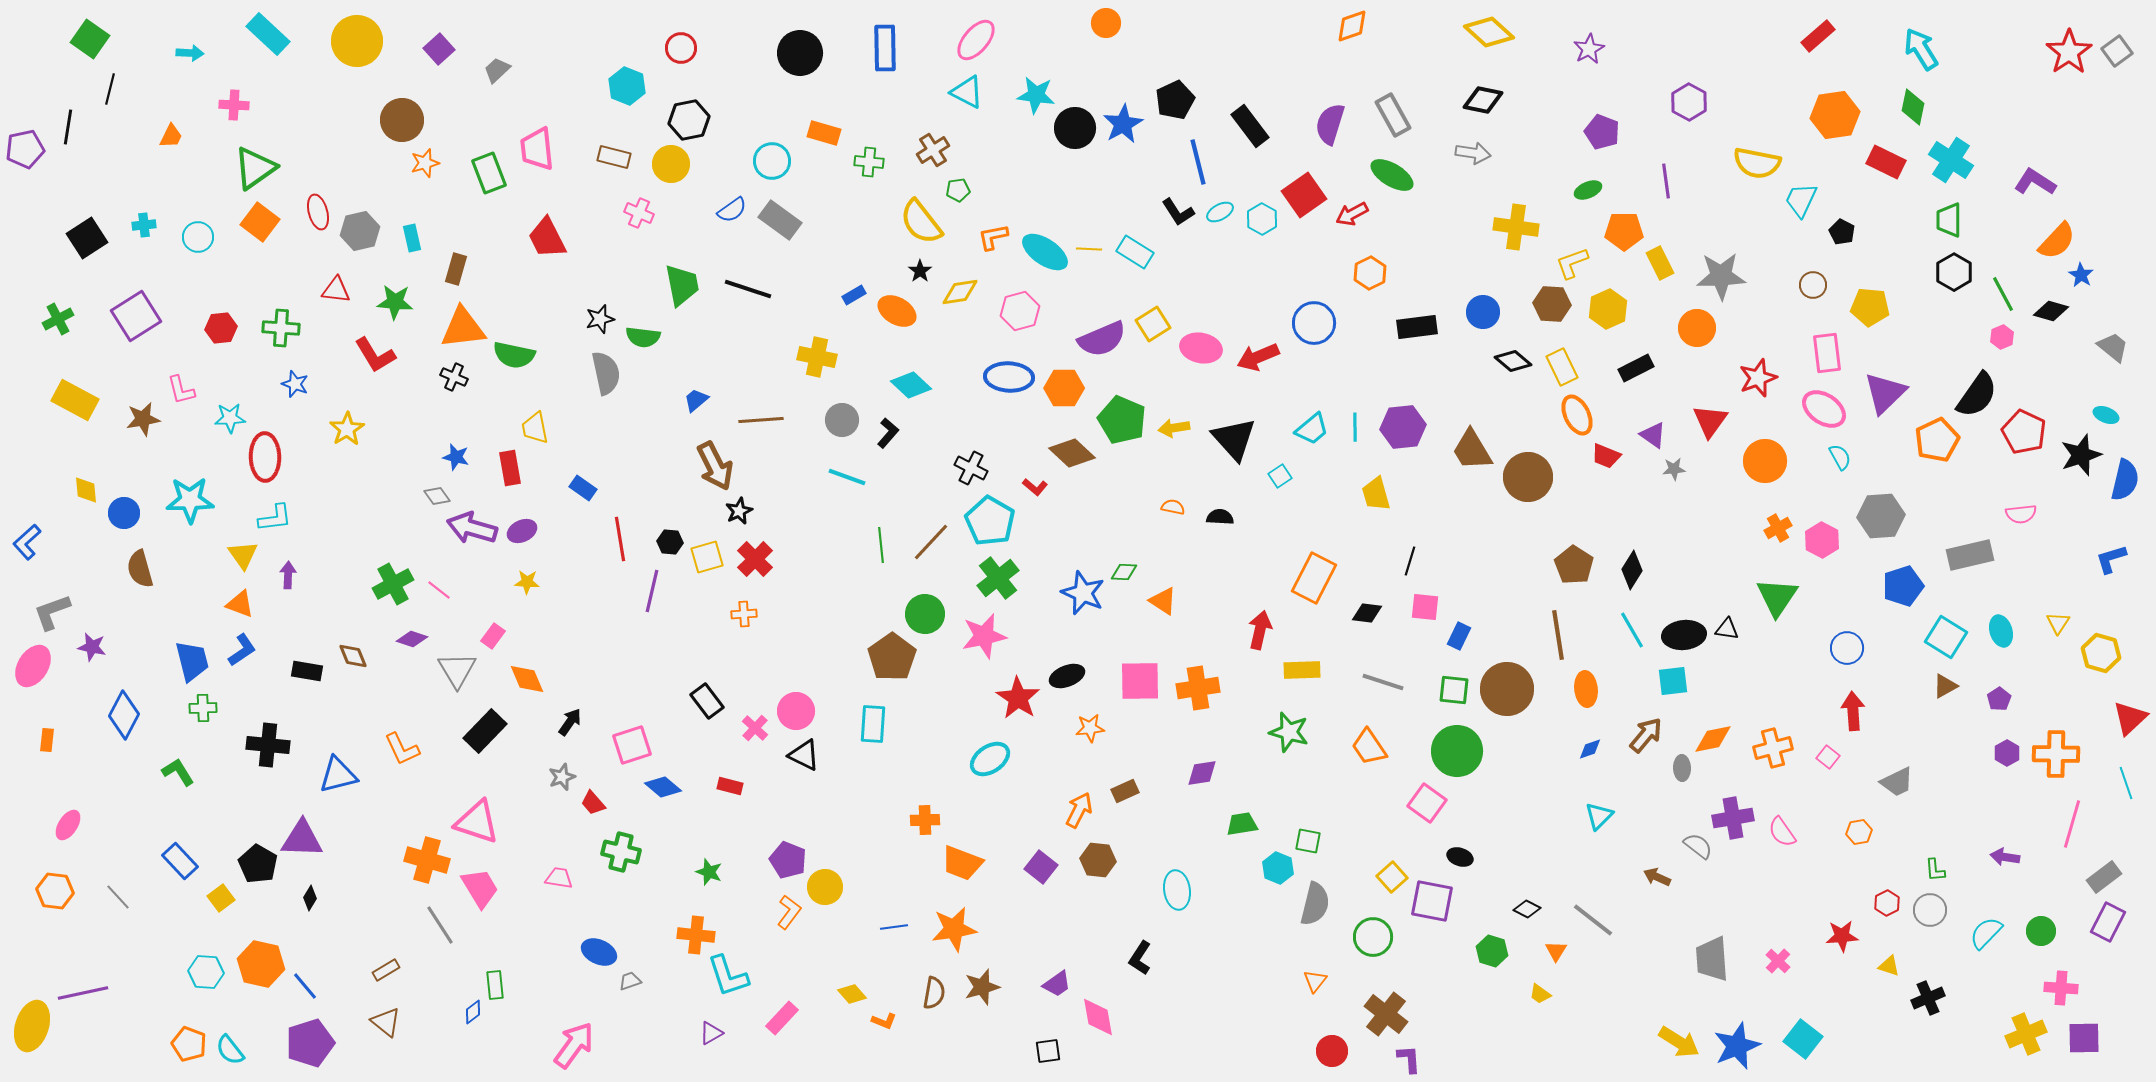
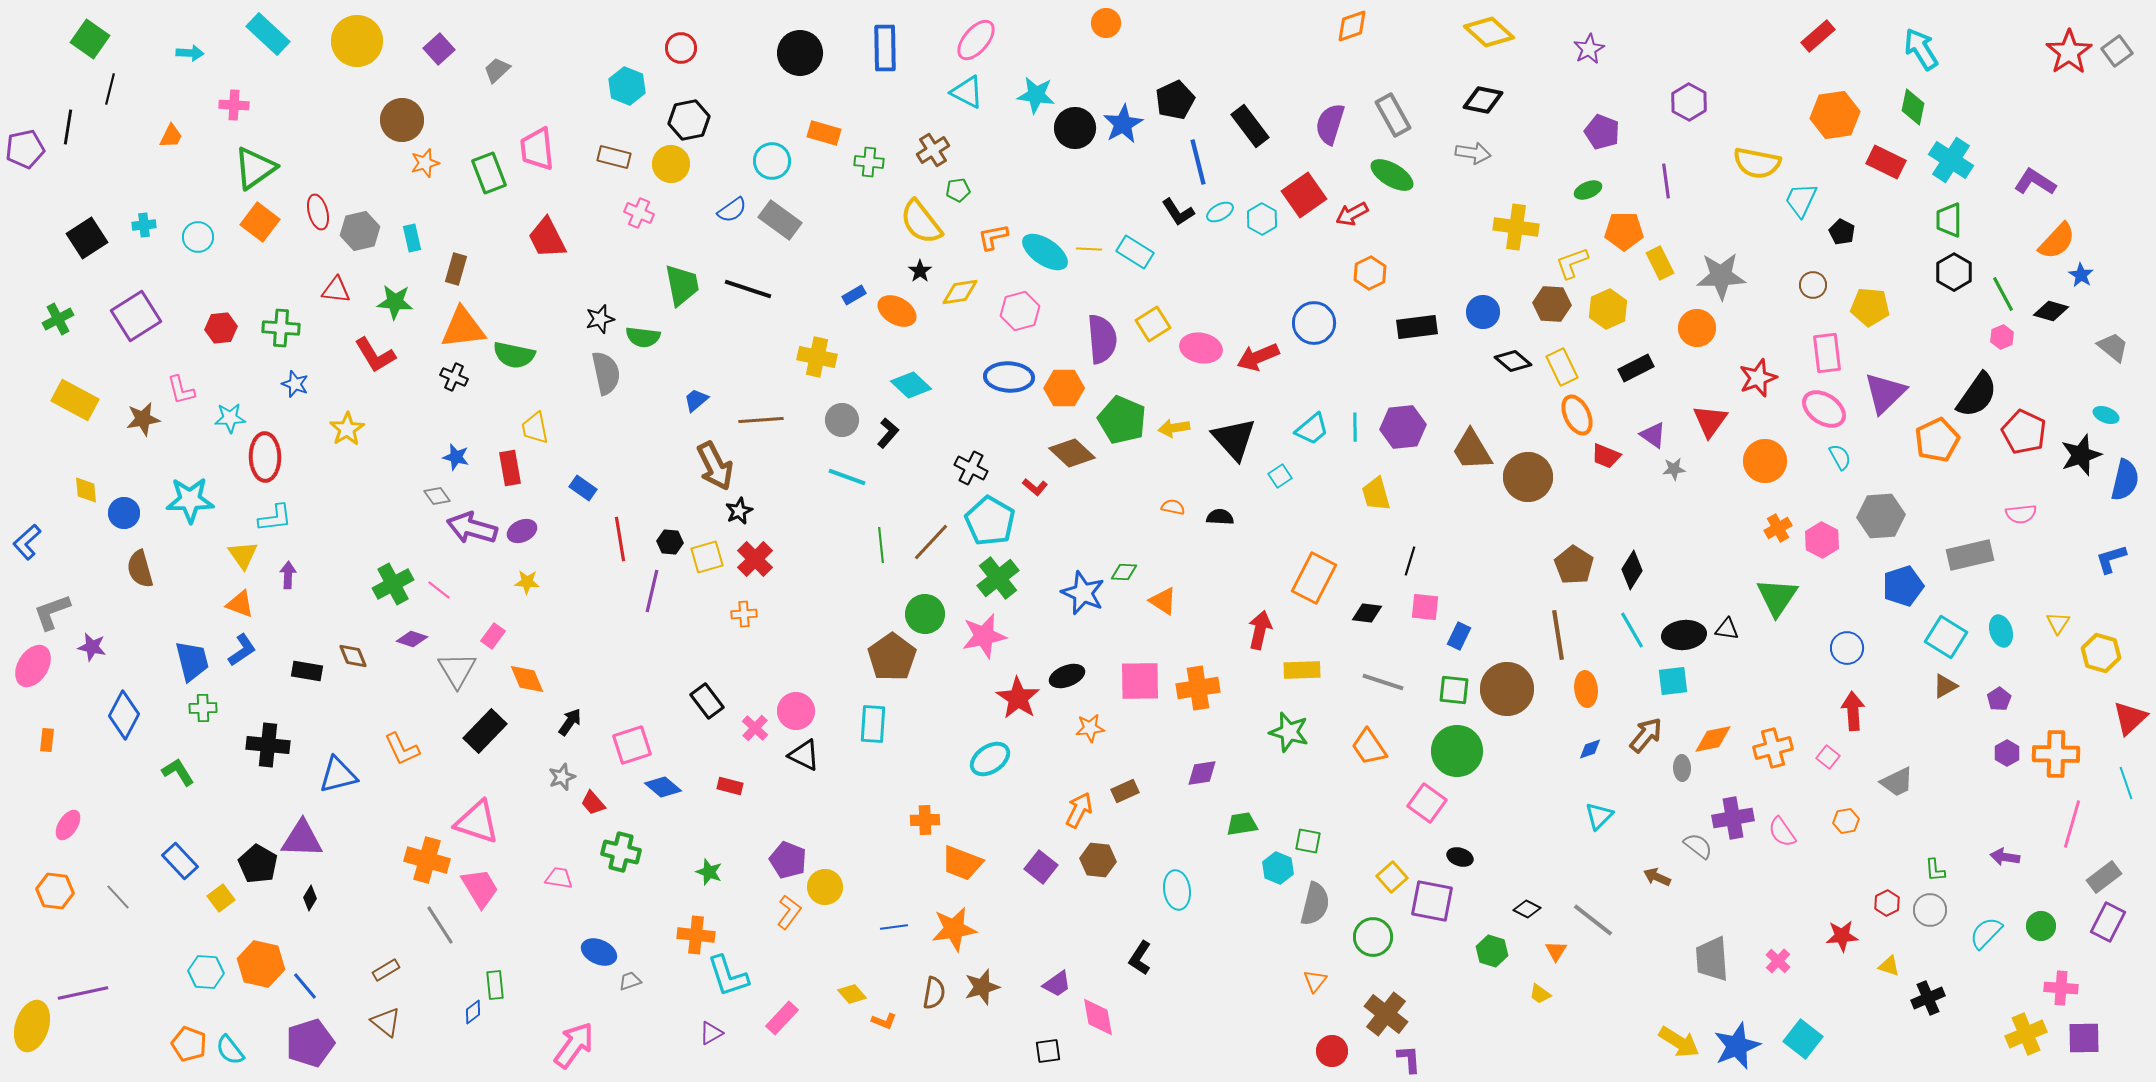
purple semicircle at (1102, 339): rotated 72 degrees counterclockwise
orange hexagon at (1859, 832): moved 13 px left, 11 px up
green circle at (2041, 931): moved 5 px up
